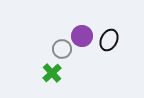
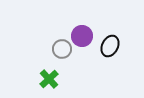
black ellipse: moved 1 px right, 6 px down
green cross: moved 3 px left, 6 px down
